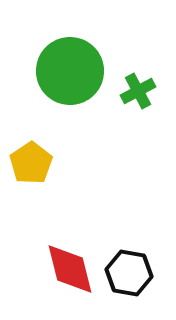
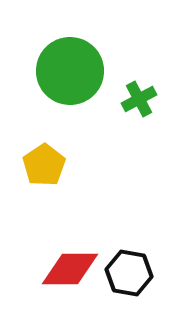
green cross: moved 1 px right, 8 px down
yellow pentagon: moved 13 px right, 2 px down
red diamond: rotated 76 degrees counterclockwise
